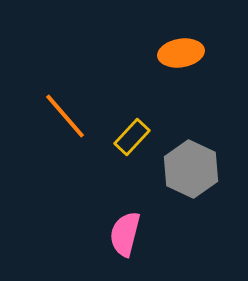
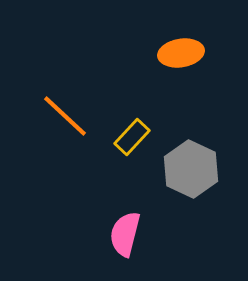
orange line: rotated 6 degrees counterclockwise
